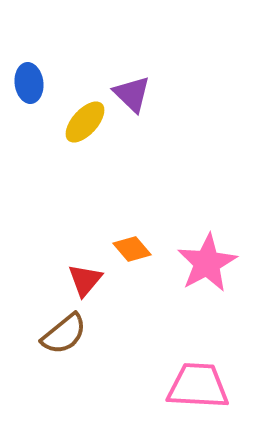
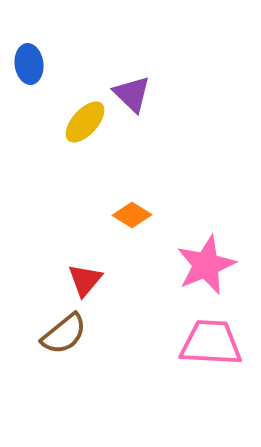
blue ellipse: moved 19 px up
orange diamond: moved 34 px up; rotated 18 degrees counterclockwise
pink star: moved 1 px left, 2 px down; rotated 6 degrees clockwise
pink trapezoid: moved 13 px right, 43 px up
